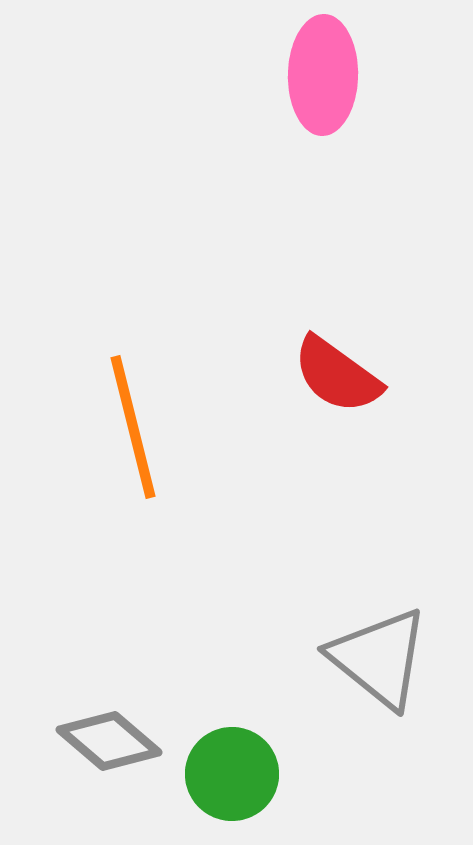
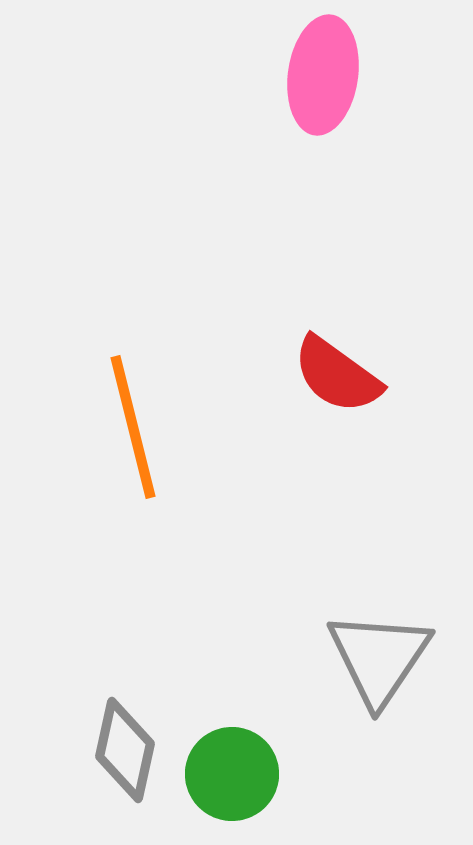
pink ellipse: rotated 7 degrees clockwise
gray triangle: rotated 25 degrees clockwise
gray diamond: moved 16 px right, 9 px down; rotated 62 degrees clockwise
